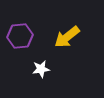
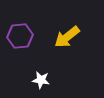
white star: moved 11 px down; rotated 18 degrees clockwise
